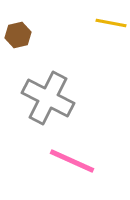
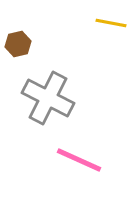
brown hexagon: moved 9 px down
pink line: moved 7 px right, 1 px up
